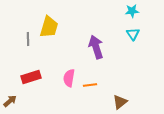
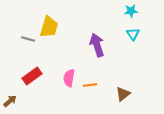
cyan star: moved 1 px left
gray line: rotated 72 degrees counterclockwise
purple arrow: moved 1 px right, 2 px up
red rectangle: moved 1 px right, 1 px up; rotated 18 degrees counterclockwise
brown triangle: moved 3 px right, 8 px up
